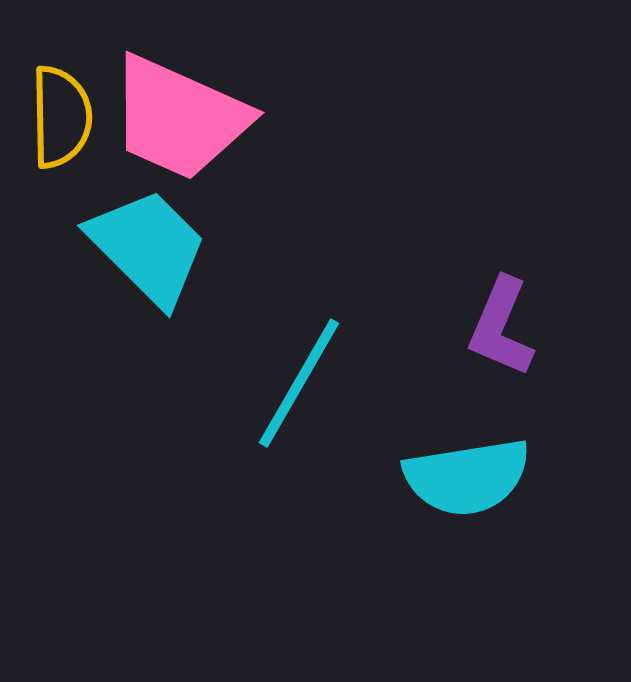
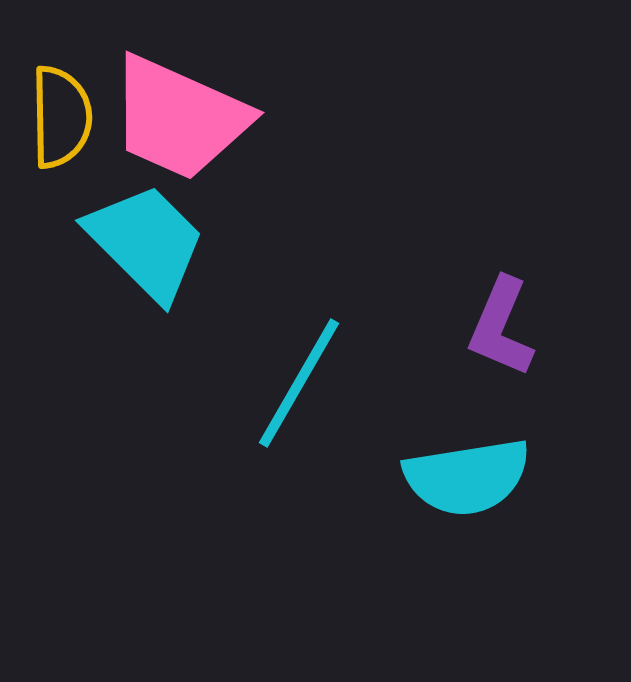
cyan trapezoid: moved 2 px left, 5 px up
